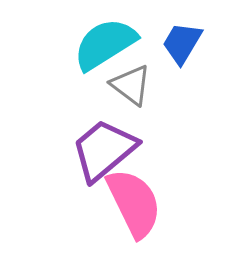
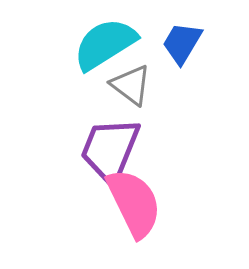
purple trapezoid: moved 6 px right; rotated 28 degrees counterclockwise
